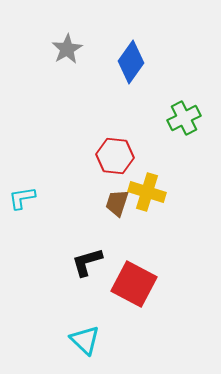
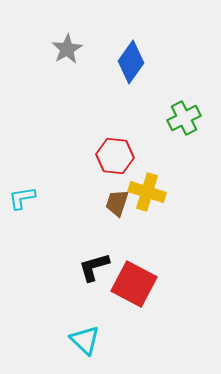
black L-shape: moved 7 px right, 5 px down
